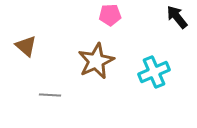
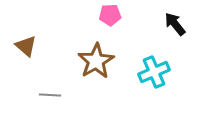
black arrow: moved 2 px left, 7 px down
brown star: rotated 6 degrees counterclockwise
